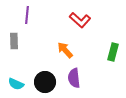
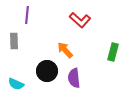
black circle: moved 2 px right, 11 px up
